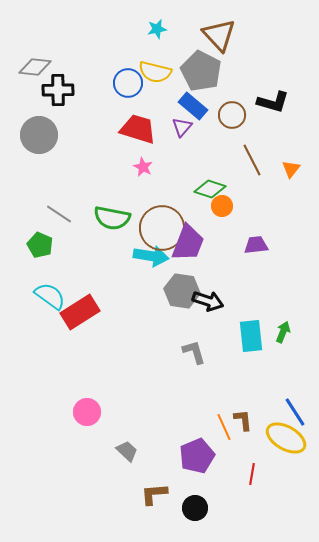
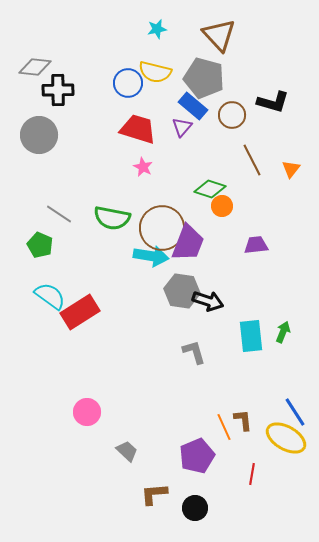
gray pentagon at (201, 71): moved 3 px right, 7 px down; rotated 12 degrees counterclockwise
